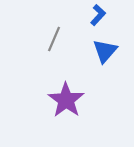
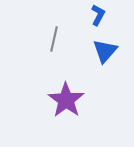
blue L-shape: rotated 15 degrees counterclockwise
gray line: rotated 10 degrees counterclockwise
